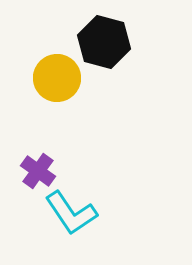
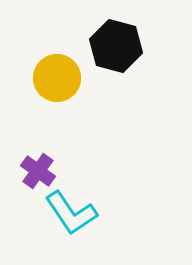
black hexagon: moved 12 px right, 4 px down
